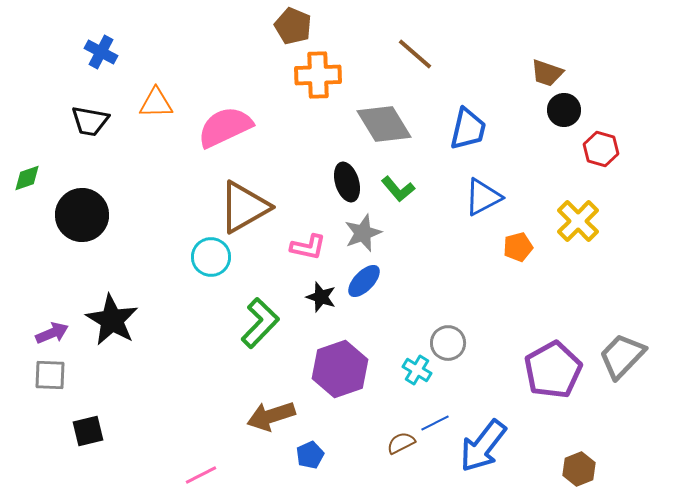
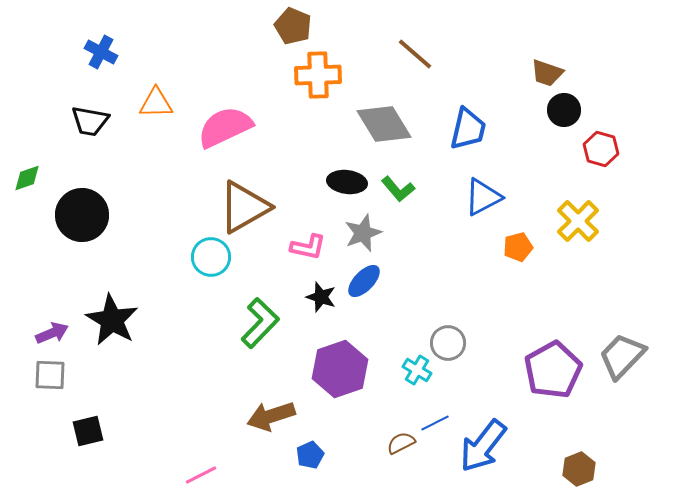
black ellipse at (347, 182): rotated 66 degrees counterclockwise
